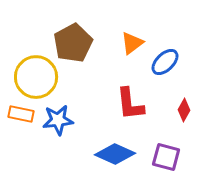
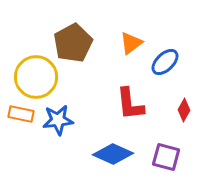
orange triangle: moved 1 px left
blue diamond: moved 2 px left
